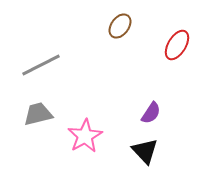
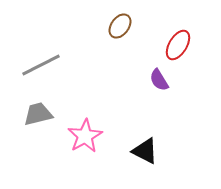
red ellipse: moved 1 px right
purple semicircle: moved 8 px right, 33 px up; rotated 115 degrees clockwise
black triangle: rotated 20 degrees counterclockwise
